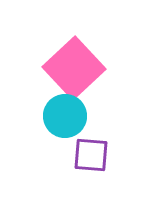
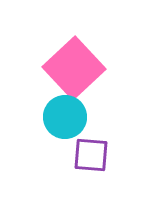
cyan circle: moved 1 px down
